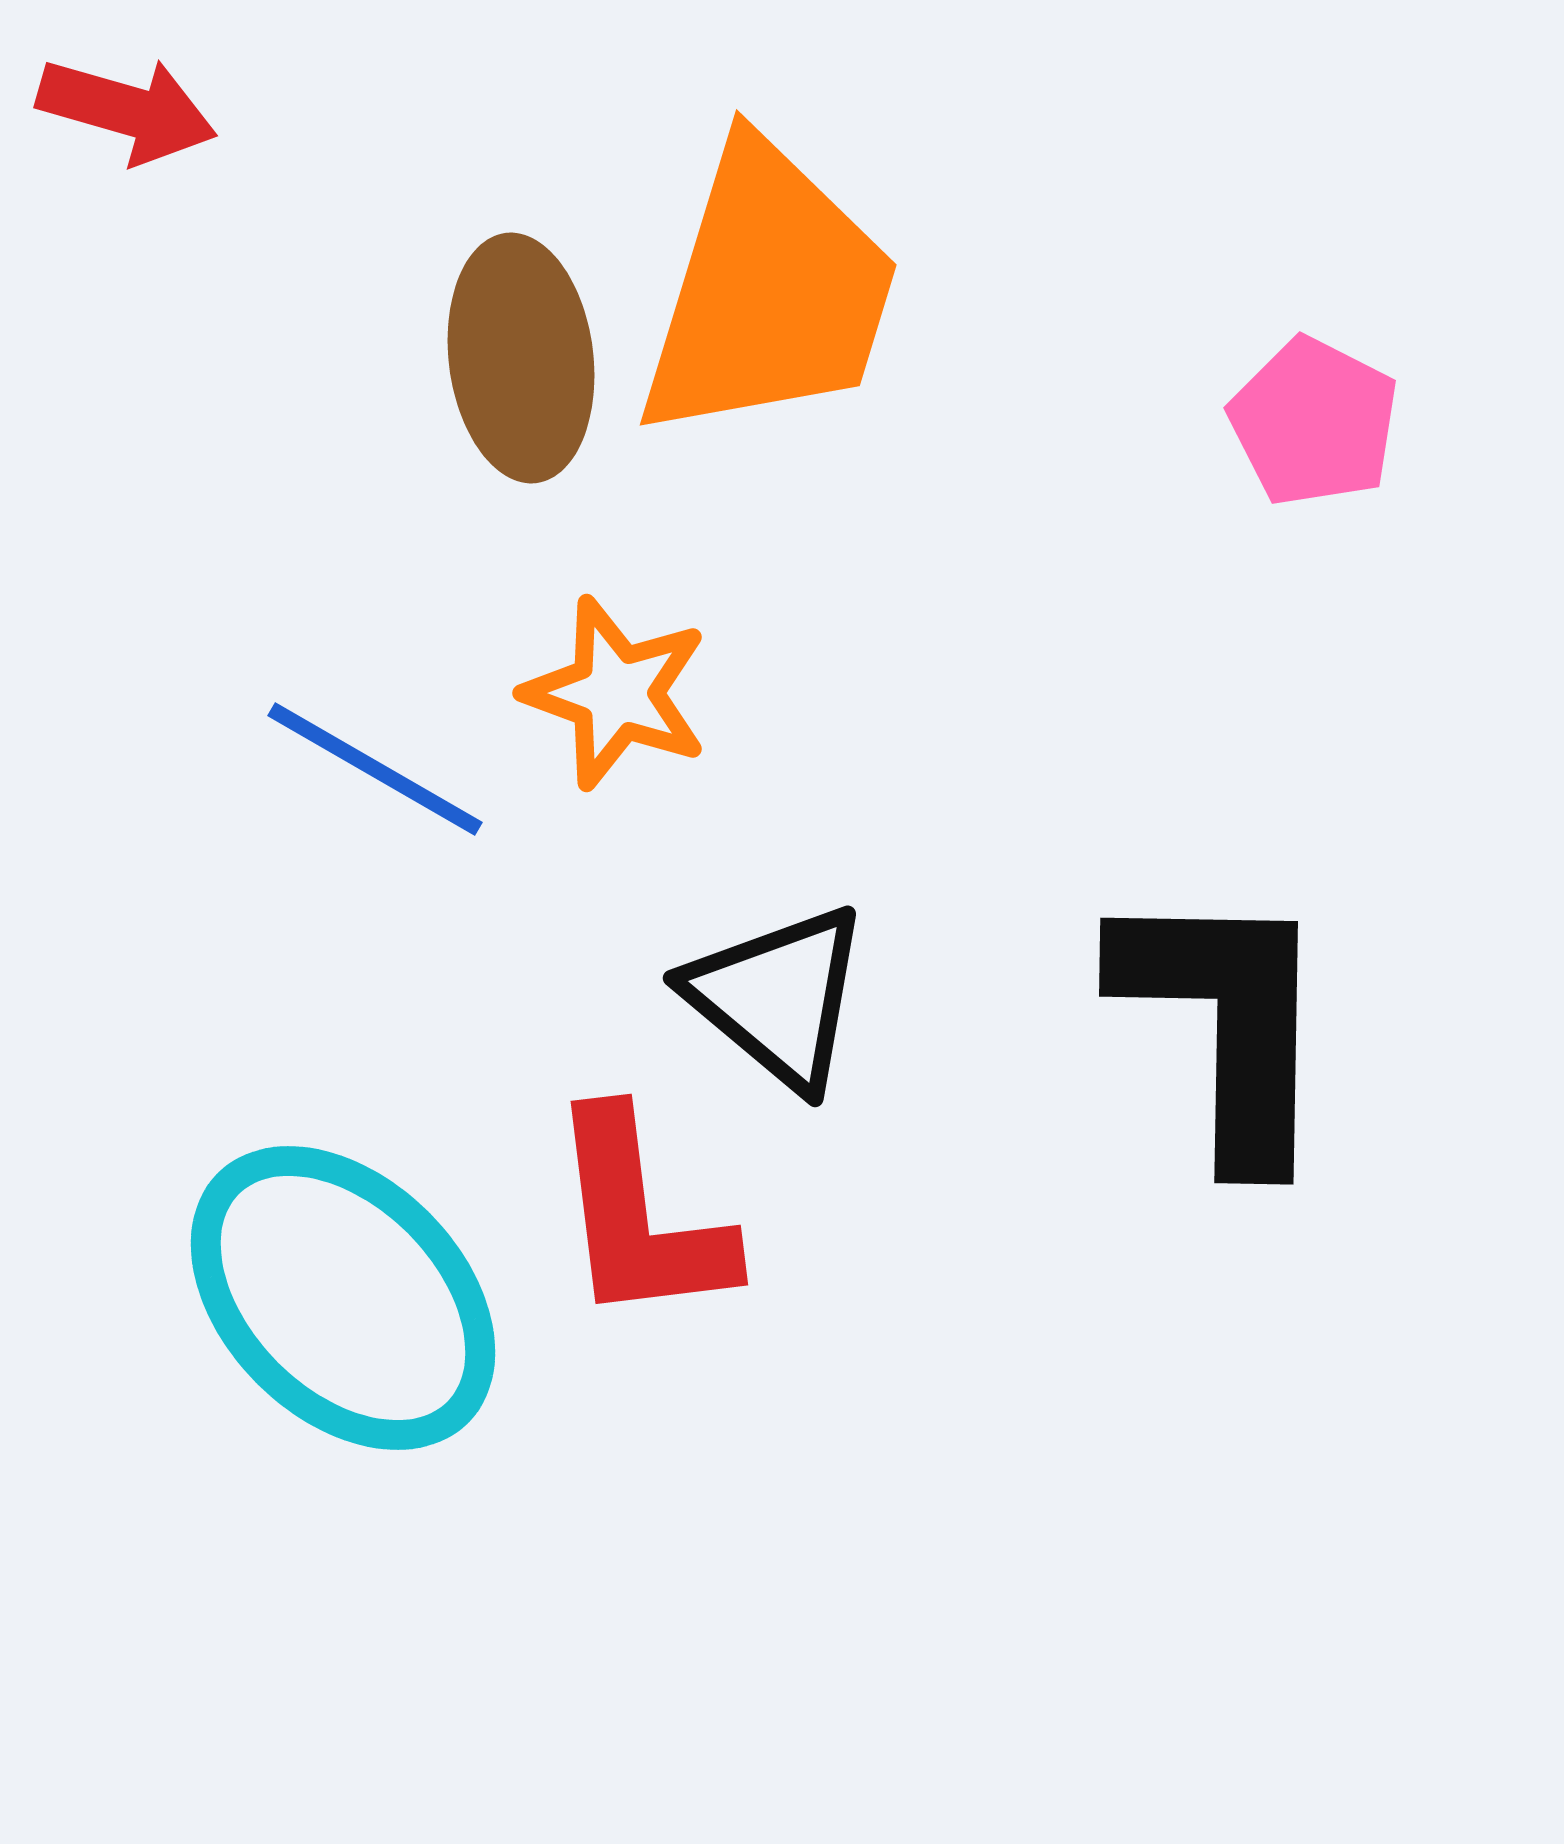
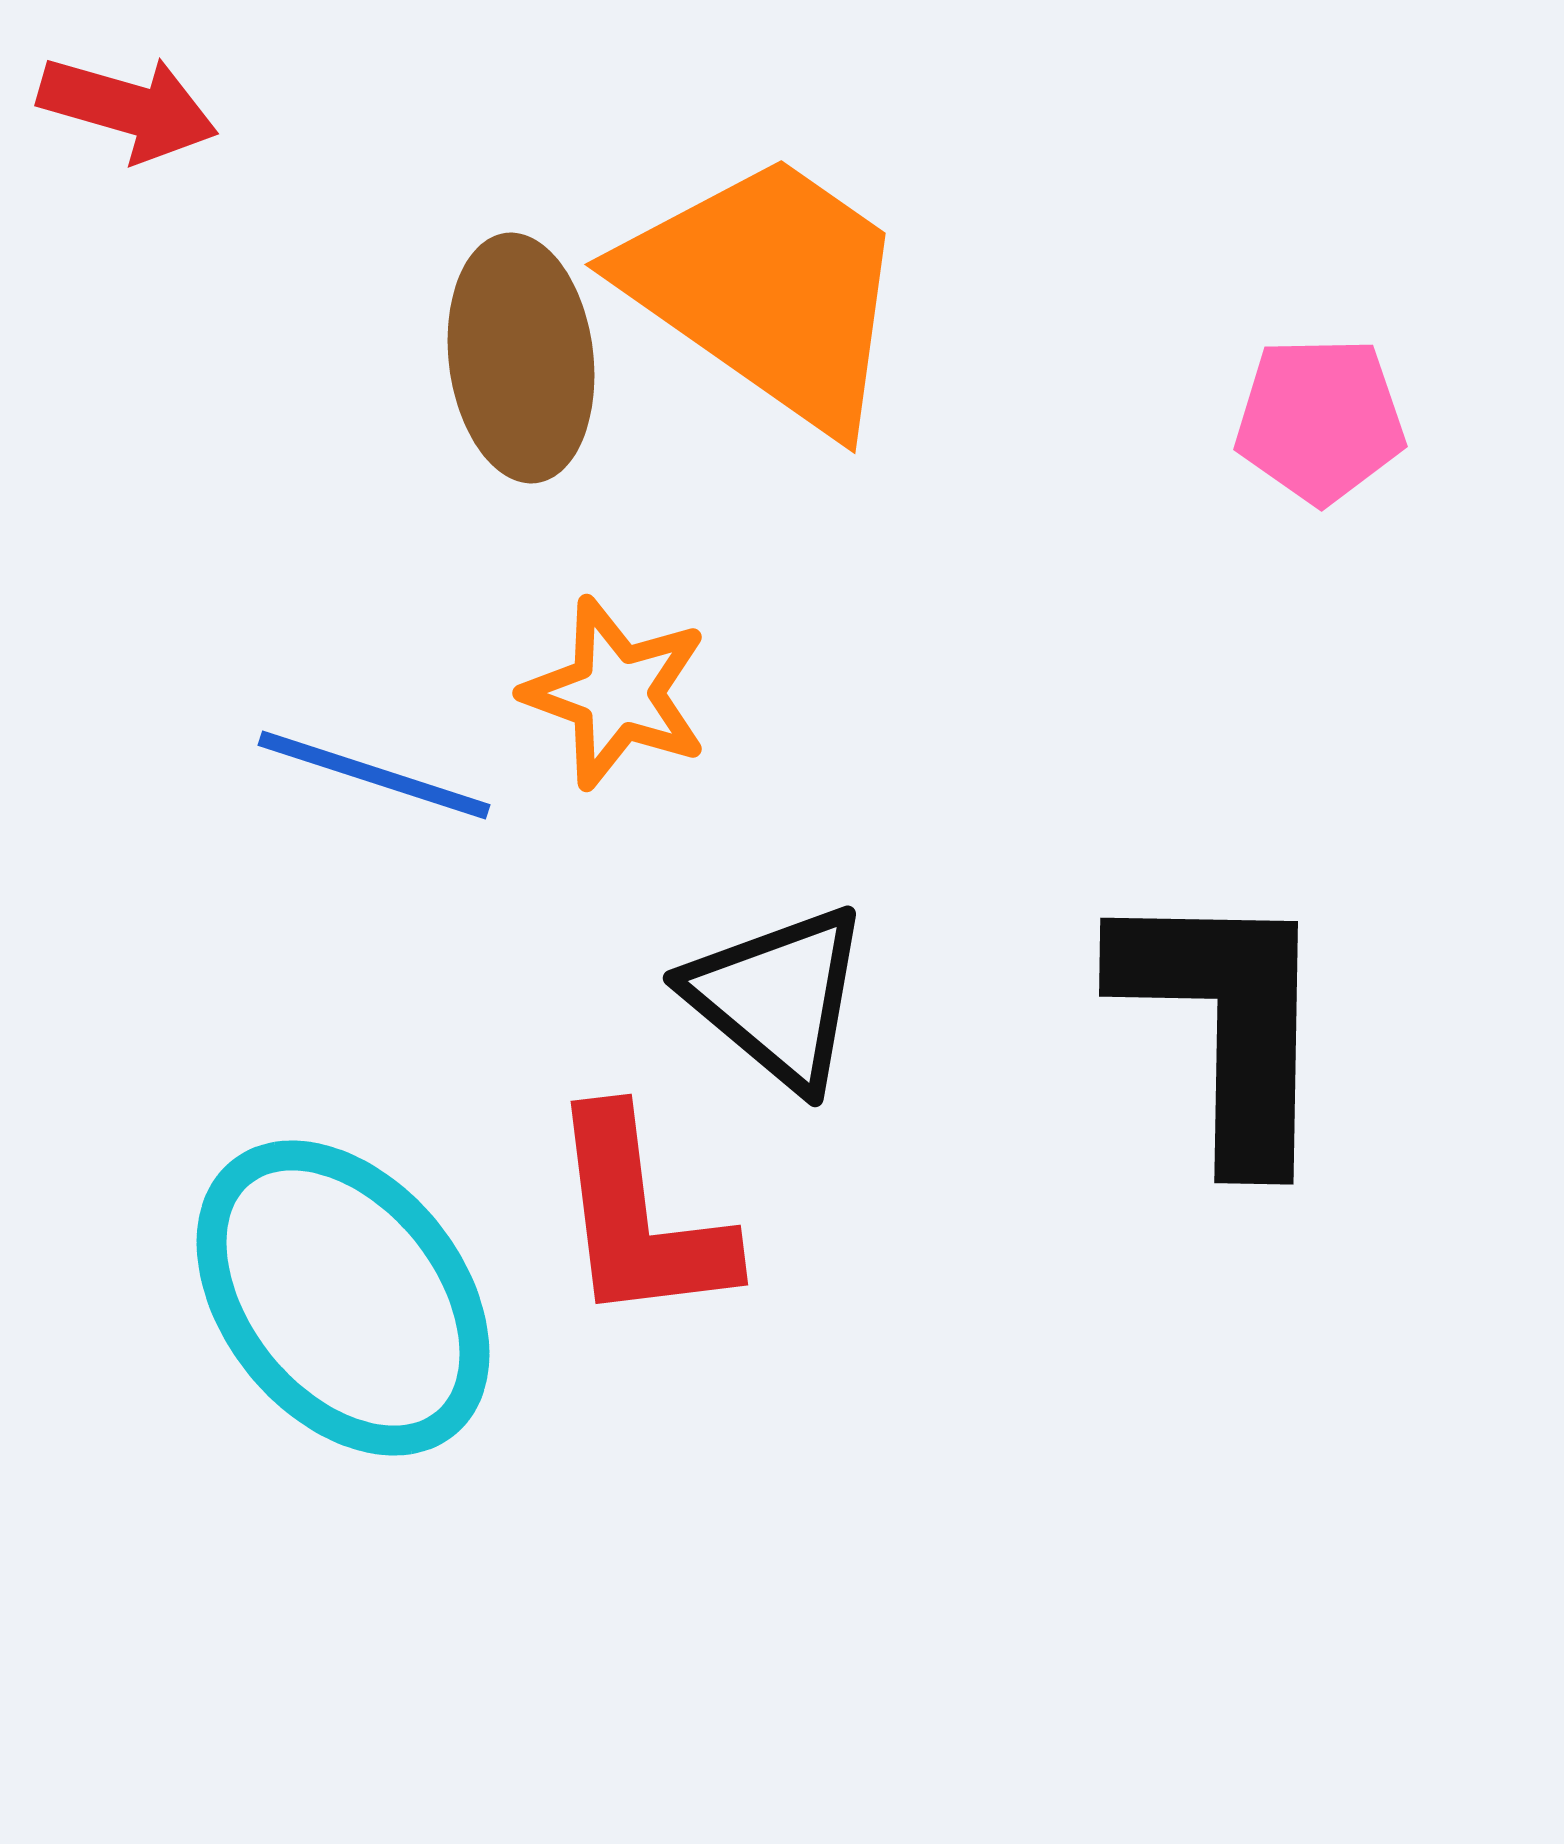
red arrow: moved 1 px right, 2 px up
orange trapezoid: moved 1 px left, 2 px up; rotated 72 degrees counterclockwise
pink pentagon: moved 6 px right, 2 px up; rotated 28 degrees counterclockwise
blue line: moved 1 px left, 6 px down; rotated 12 degrees counterclockwise
cyan ellipse: rotated 6 degrees clockwise
